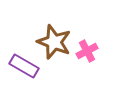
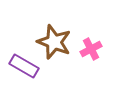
pink cross: moved 4 px right, 2 px up
